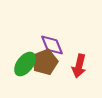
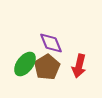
purple diamond: moved 1 px left, 2 px up
brown pentagon: moved 2 px right, 5 px down; rotated 10 degrees counterclockwise
